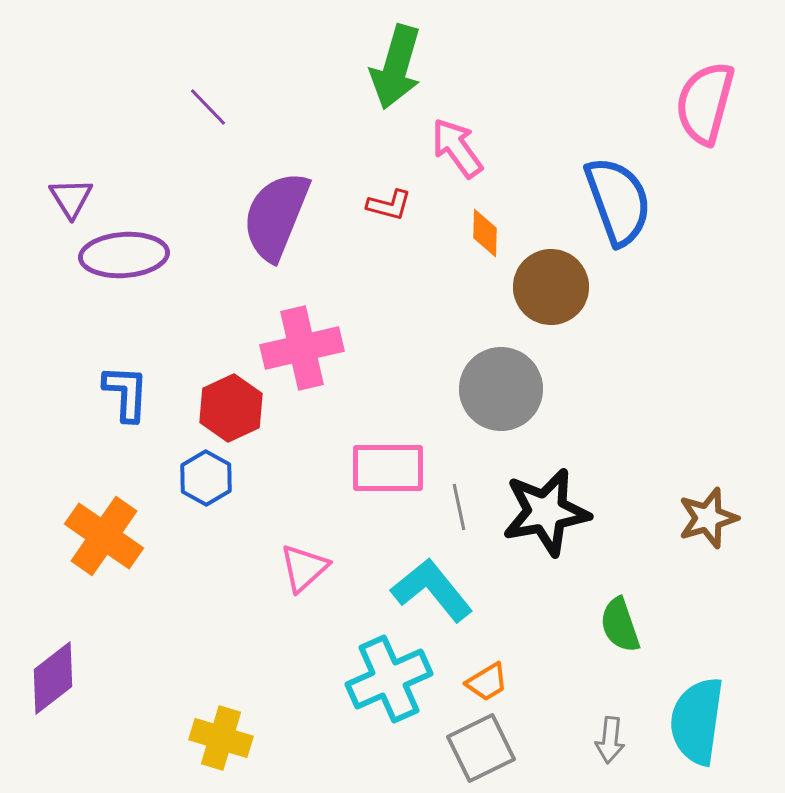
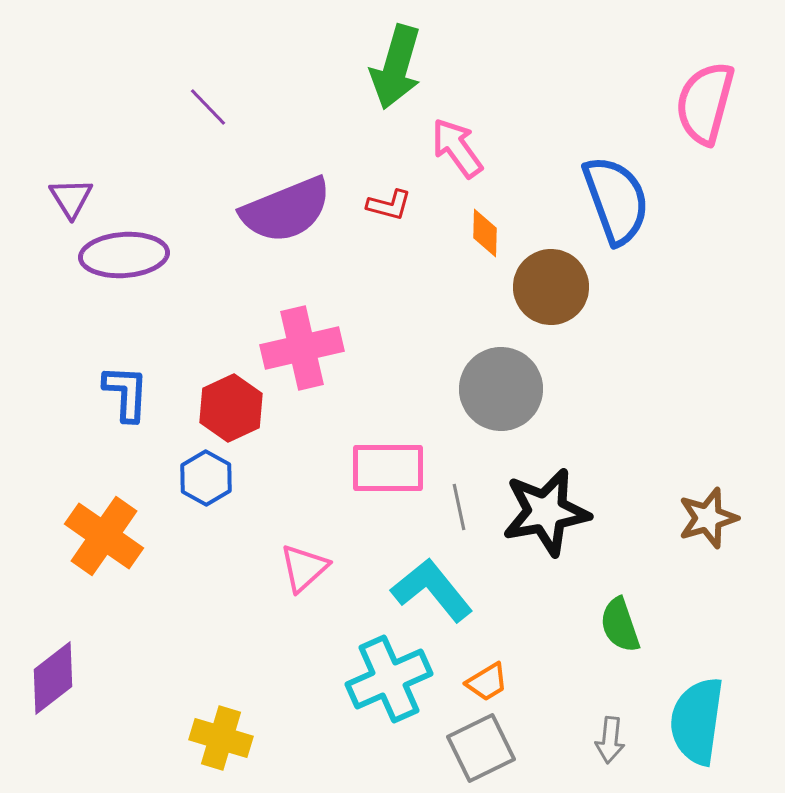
blue semicircle: moved 2 px left, 1 px up
purple semicircle: moved 10 px right, 6 px up; rotated 134 degrees counterclockwise
